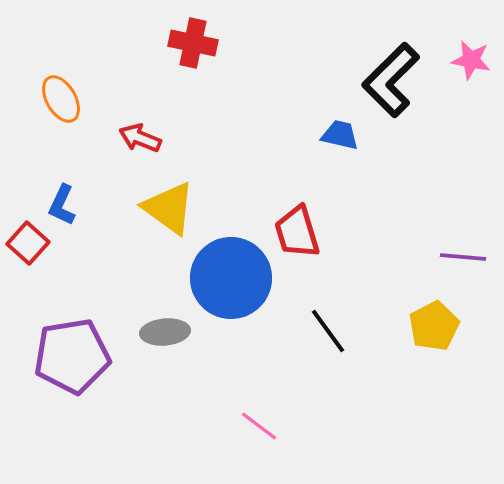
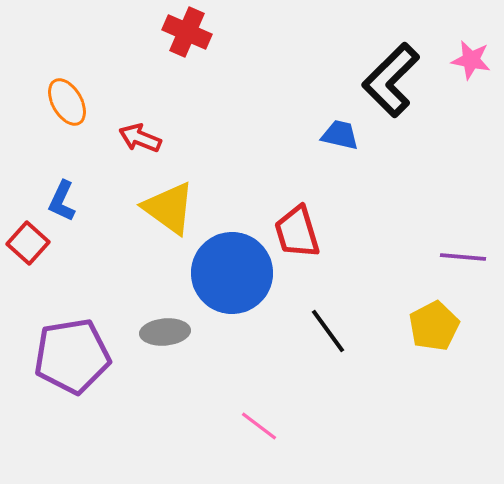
red cross: moved 6 px left, 11 px up; rotated 12 degrees clockwise
orange ellipse: moved 6 px right, 3 px down
blue L-shape: moved 4 px up
blue circle: moved 1 px right, 5 px up
